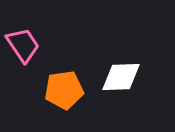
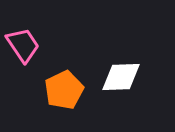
orange pentagon: rotated 18 degrees counterclockwise
